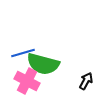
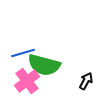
green semicircle: moved 1 px right, 1 px down
pink cross: rotated 25 degrees clockwise
